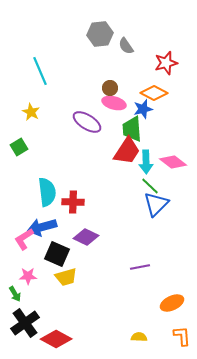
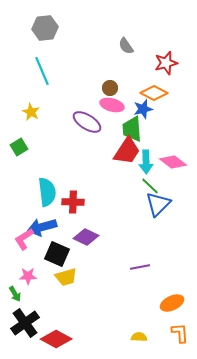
gray hexagon: moved 55 px left, 6 px up
cyan line: moved 2 px right
pink ellipse: moved 2 px left, 2 px down
blue triangle: moved 2 px right
orange L-shape: moved 2 px left, 3 px up
